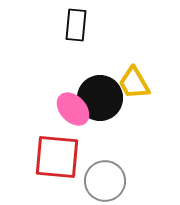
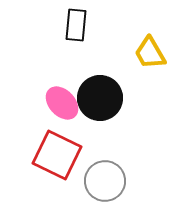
yellow trapezoid: moved 16 px right, 30 px up
pink ellipse: moved 11 px left, 6 px up
red square: moved 2 px up; rotated 21 degrees clockwise
